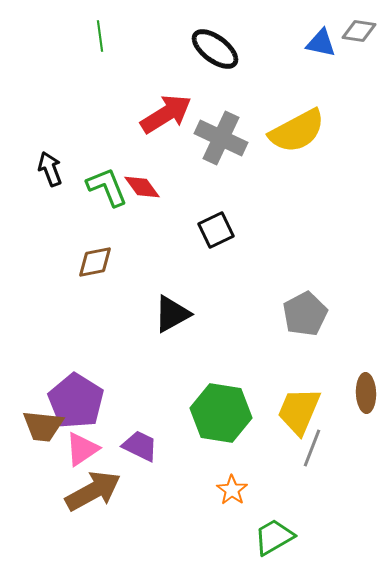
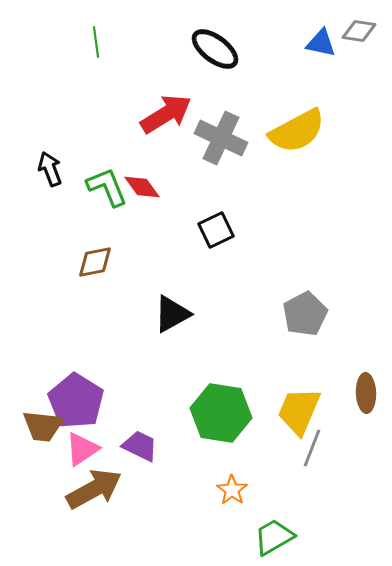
green line: moved 4 px left, 6 px down
brown arrow: moved 1 px right, 2 px up
